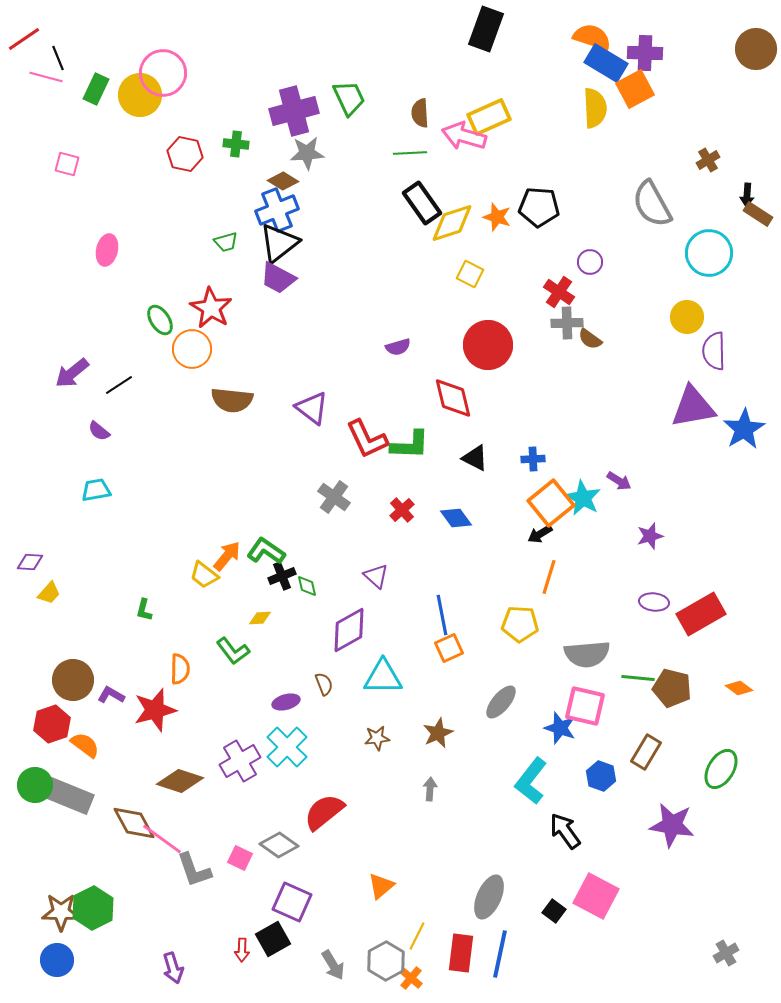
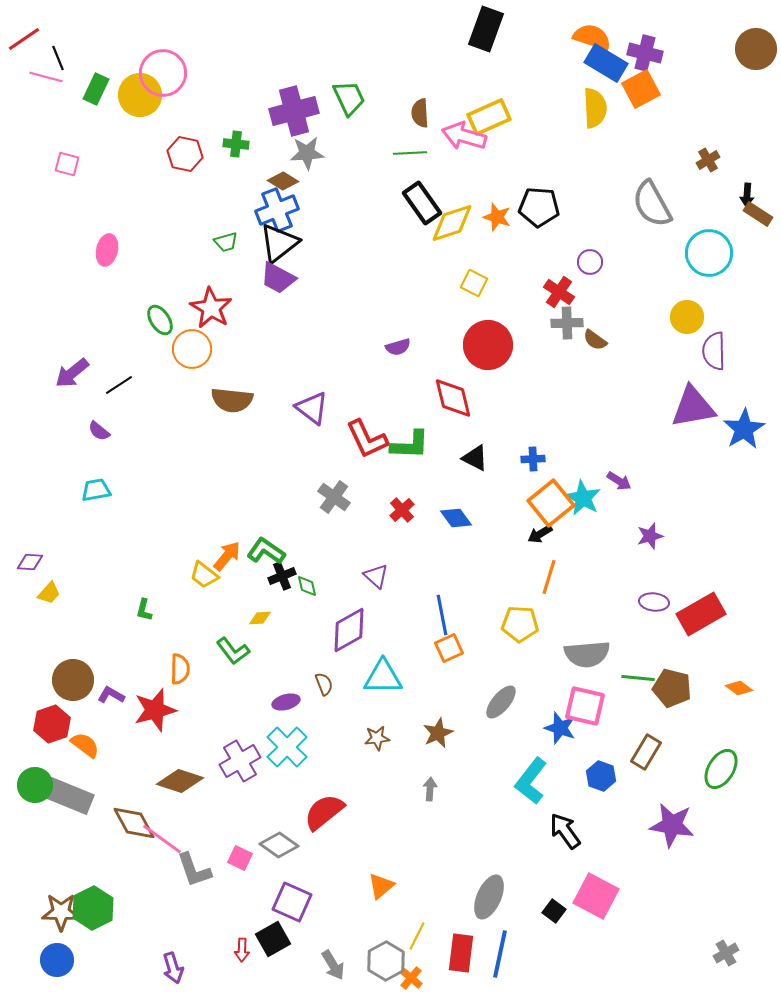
purple cross at (645, 53): rotated 12 degrees clockwise
orange square at (635, 89): moved 6 px right
yellow square at (470, 274): moved 4 px right, 9 px down
brown semicircle at (590, 339): moved 5 px right, 1 px down
